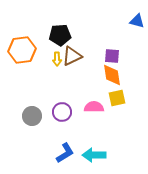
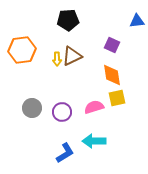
blue triangle: rotated 21 degrees counterclockwise
black pentagon: moved 8 px right, 15 px up
purple square: moved 11 px up; rotated 21 degrees clockwise
pink semicircle: rotated 18 degrees counterclockwise
gray circle: moved 8 px up
cyan arrow: moved 14 px up
